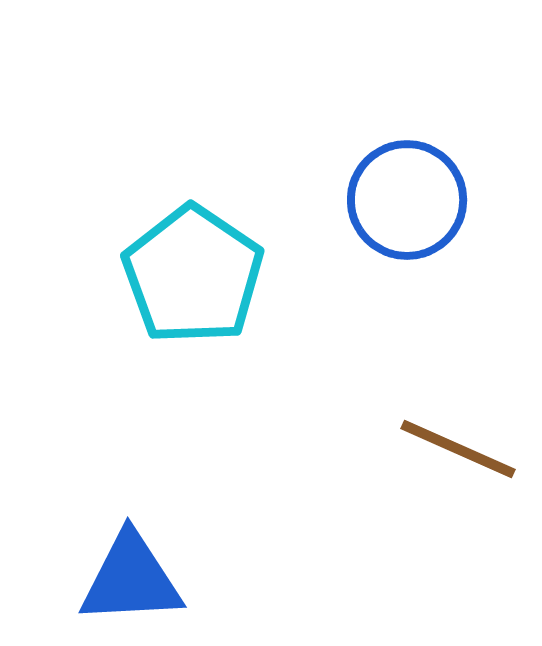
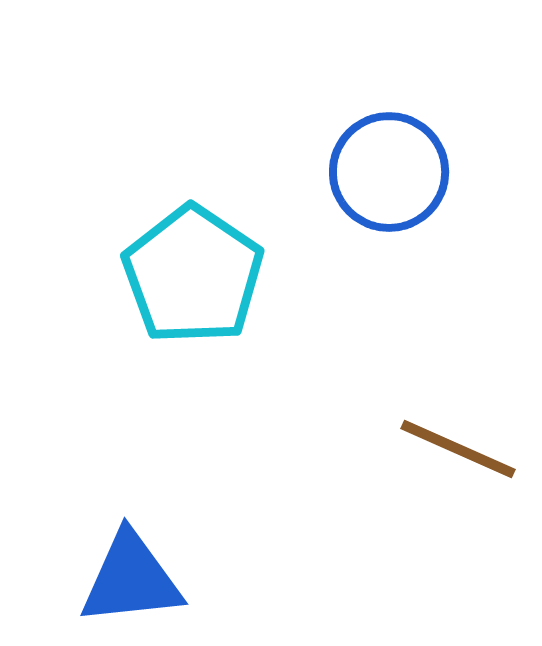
blue circle: moved 18 px left, 28 px up
blue triangle: rotated 3 degrees counterclockwise
